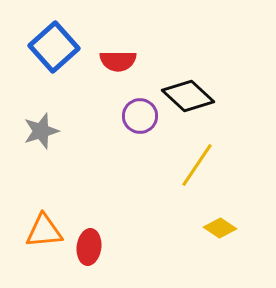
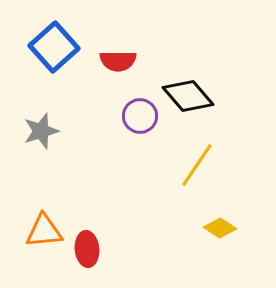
black diamond: rotated 6 degrees clockwise
red ellipse: moved 2 px left, 2 px down; rotated 12 degrees counterclockwise
